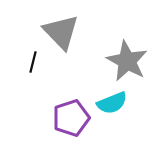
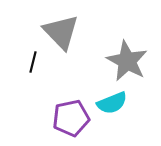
purple pentagon: rotated 6 degrees clockwise
